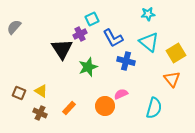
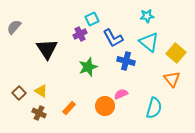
cyan star: moved 1 px left, 2 px down
black triangle: moved 15 px left
yellow square: rotated 18 degrees counterclockwise
brown square: rotated 24 degrees clockwise
brown cross: moved 1 px left
